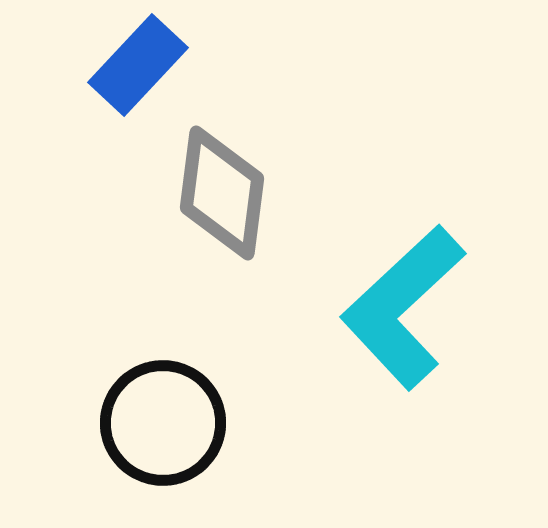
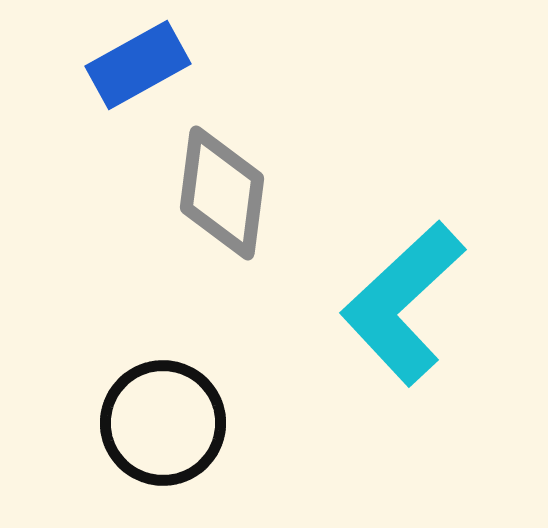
blue rectangle: rotated 18 degrees clockwise
cyan L-shape: moved 4 px up
